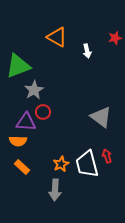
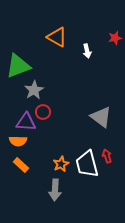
orange rectangle: moved 1 px left, 2 px up
